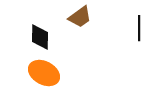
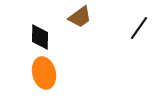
black line: rotated 35 degrees clockwise
orange ellipse: rotated 48 degrees clockwise
